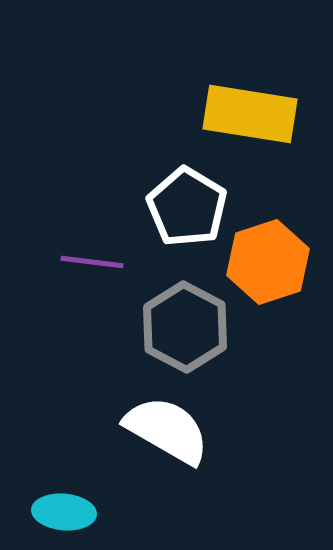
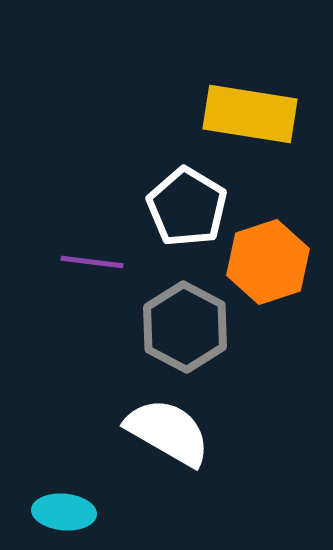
white semicircle: moved 1 px right, 2 px down
